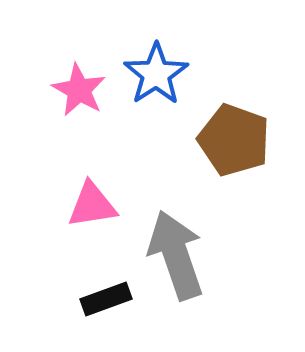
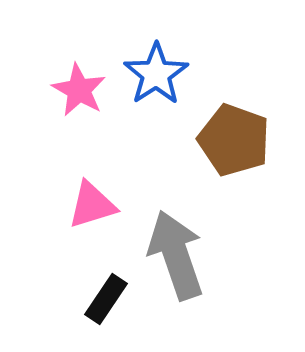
pink triangle: rotated 8 degrees counterclockwise
black rectangle: rotated 36 degrees counterclockwise
